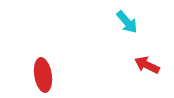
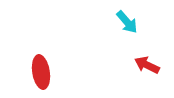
red ellipse: moved 2 px left, 3 px up
